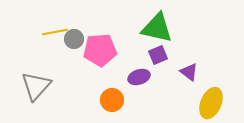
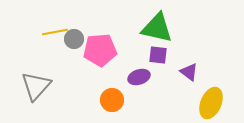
purple square: rotated 30 degrees clockwise
